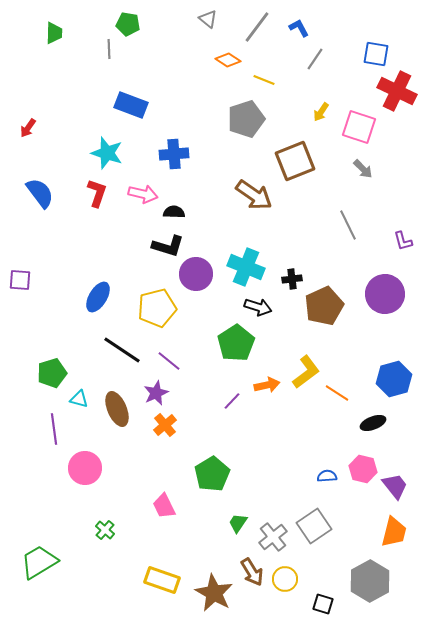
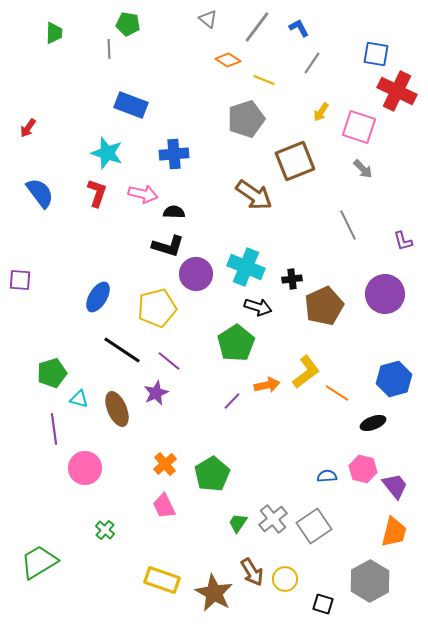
gray line at (315, 59): moved 3 px left, 4 px down
orange cross at (165, 425): moved 39 px down
gray cross at (273, 537): moved 18 px up
